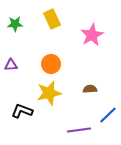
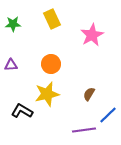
green star: moved 2 px left
brown semicircle: moved 1 px left, 5 px down; rotated 56 degrees counterclockwise
yellow star: moved 2 px left, 1 px down
black L-shape: rotated 10 degrees clockwise
purple line: moved 5 px right
